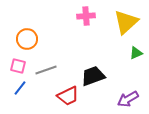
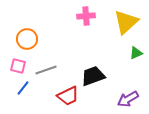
blue line: moved 3 px right
